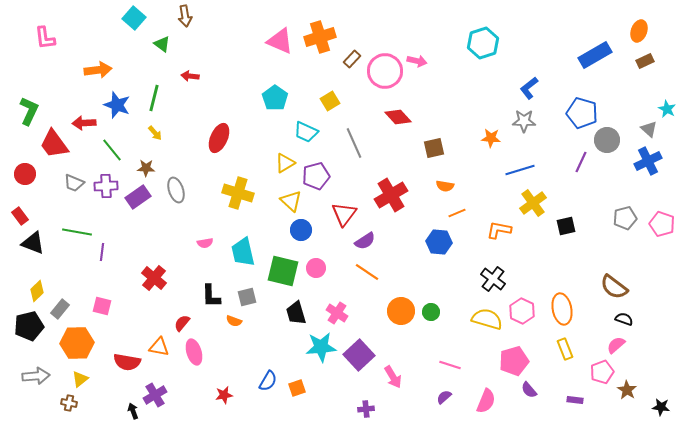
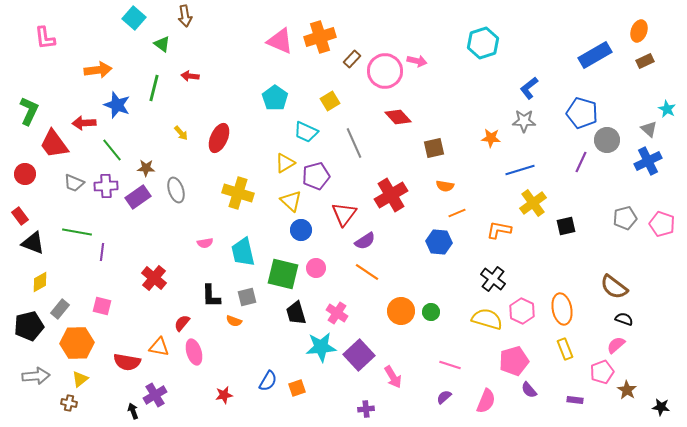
green line at (154, 98): moved 10 px up
yellow arrow at (155, 133): moved 26 px right
green square at (283, 271): moved 3 px down
yellow diamond at (37, 291): moved 3 px right, 9 px up; rotated 15 degrees clockwise
